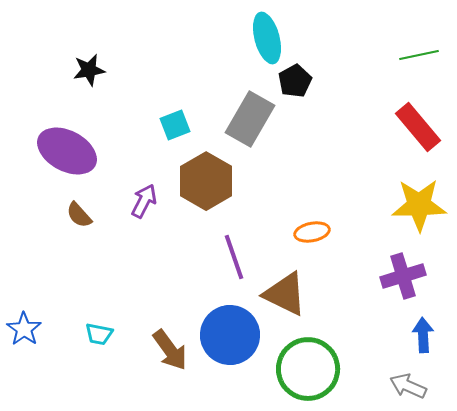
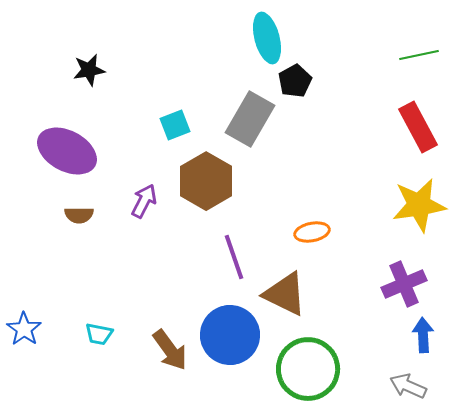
red rectangle: rotated 12 degrees clockwise
yellow star: rotated 8 degrees counterclockwise
brown semicircle: rotated 48 degrees counterclockwise
purple cross: moved 1 px right, 8 px down; rotated 6 degrees counterclockwise
